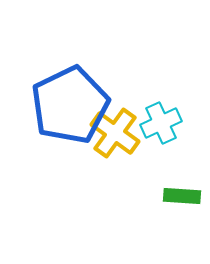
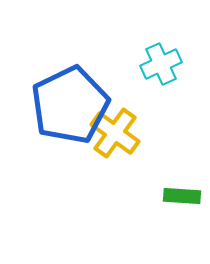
cyan cross: moved 59 px up
